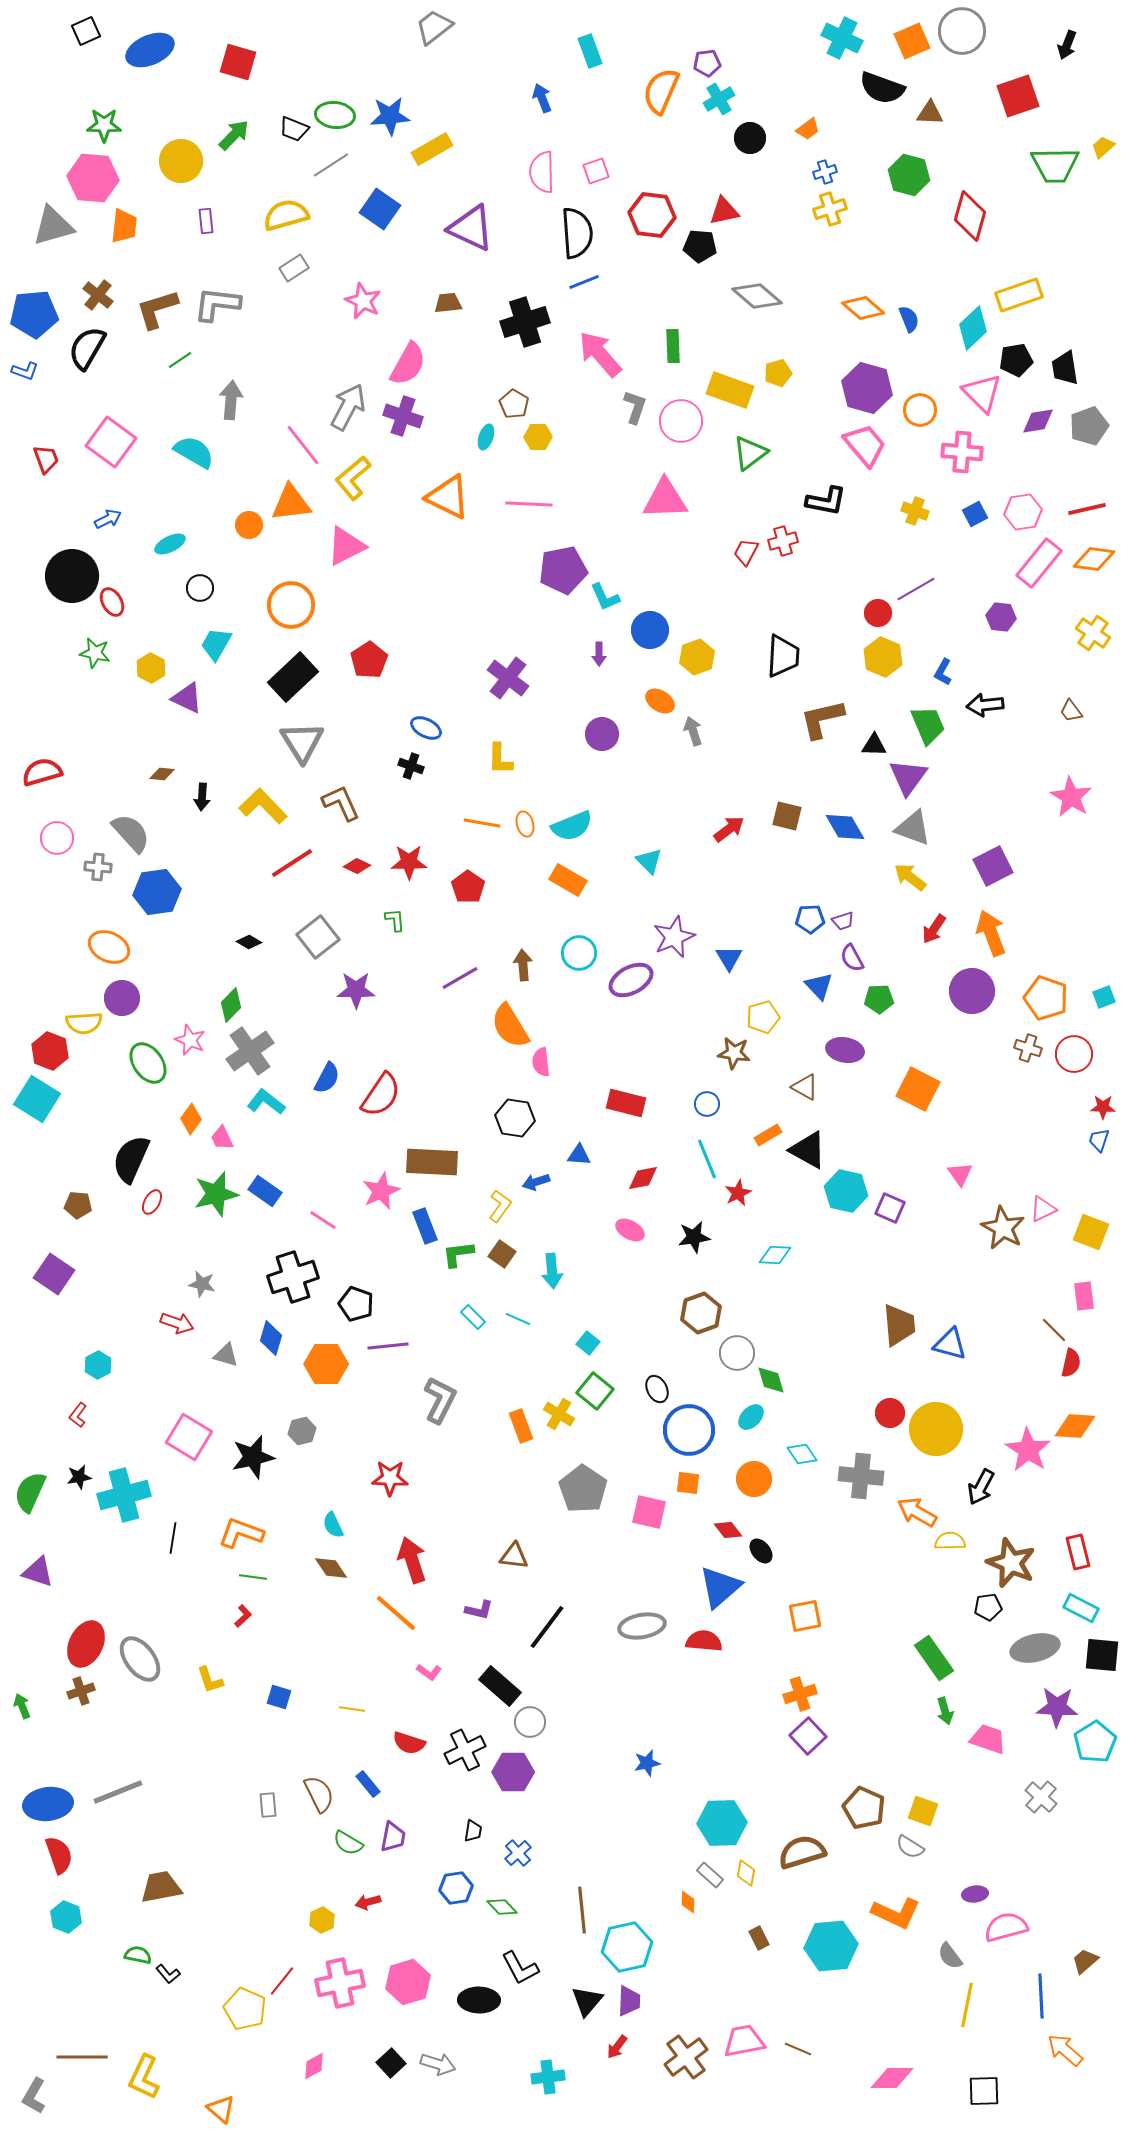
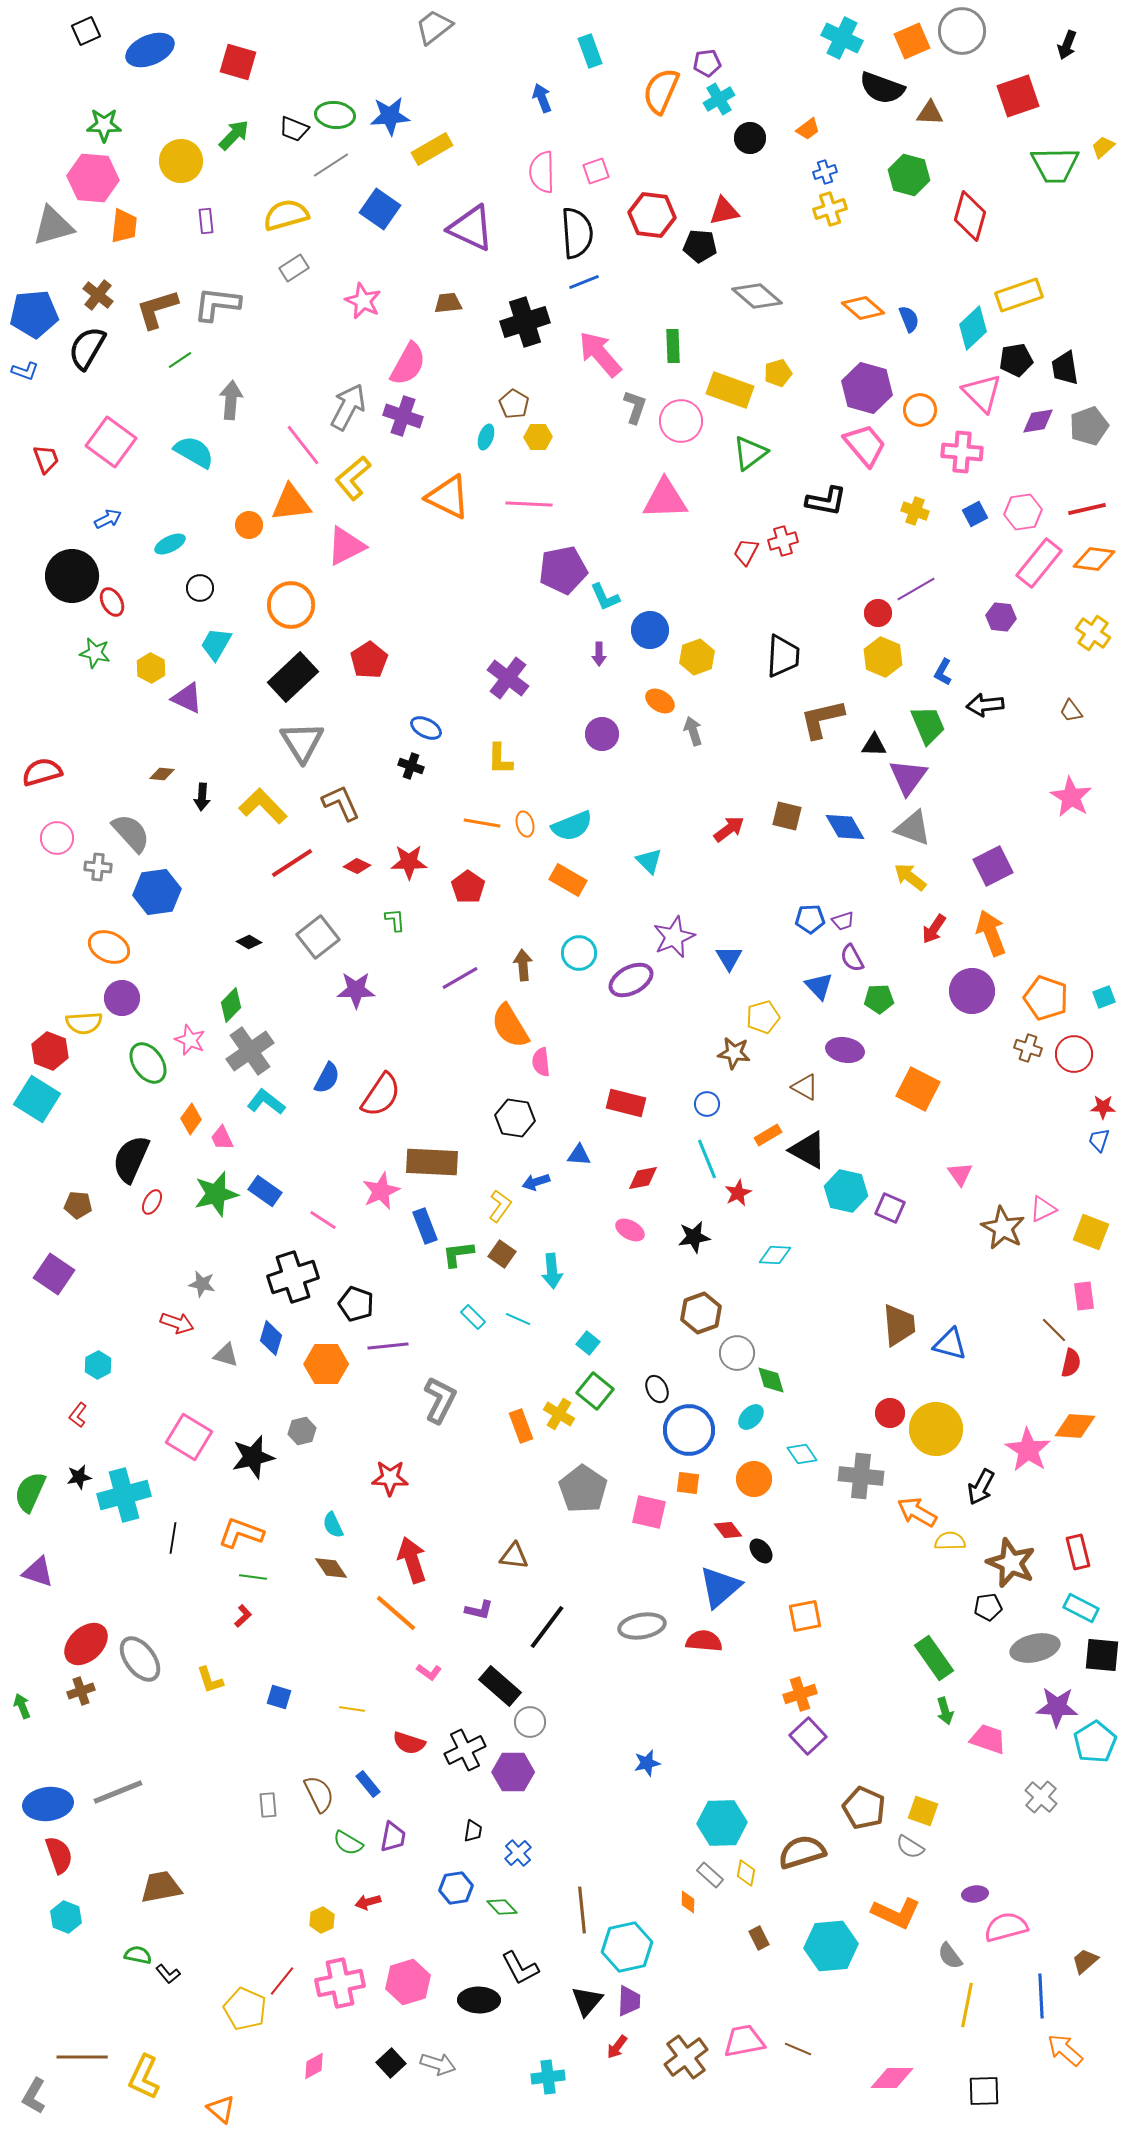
red ellipse at (86, 1644): rotated 21 degrees clockwise
